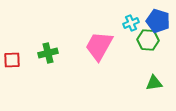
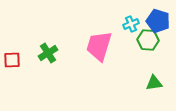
cyan cross: moved 1 px down
pink trapezoid: rotated 12 degrees counterclockwise
green cross: rotated 18 degrees counterclockwise
